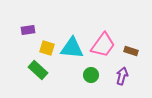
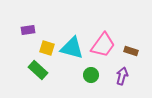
cyan triangle: rotated 10 degrees clockwise
